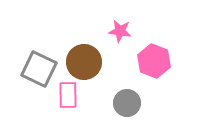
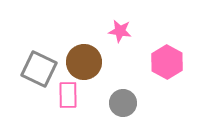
pink hexagon: moved 13 px right, 1 px down; rotated 8 degrees clockwise
gray circle: moved 4 px left
